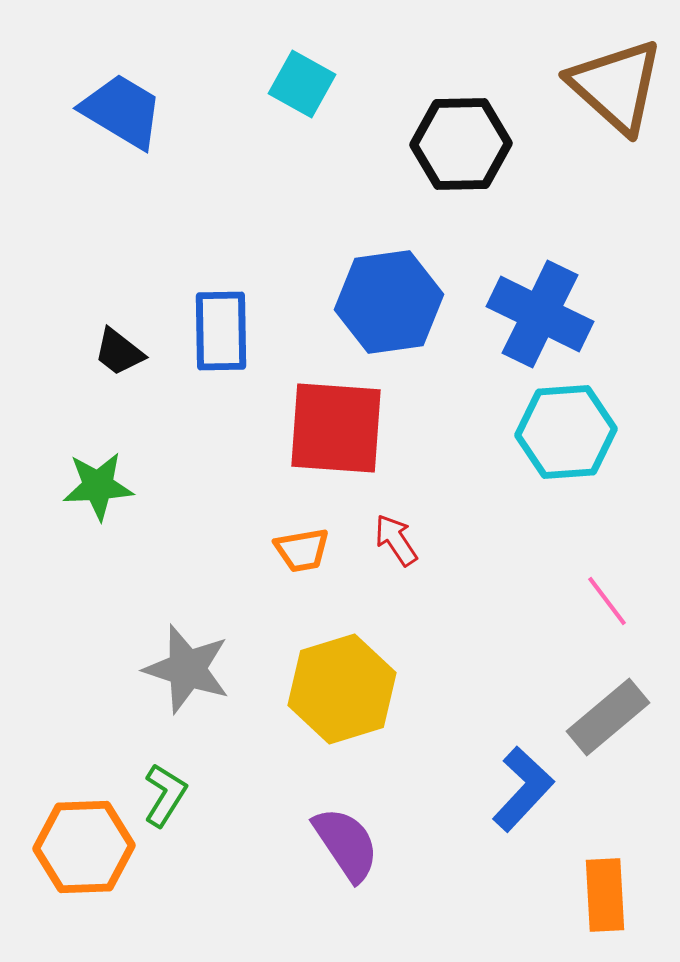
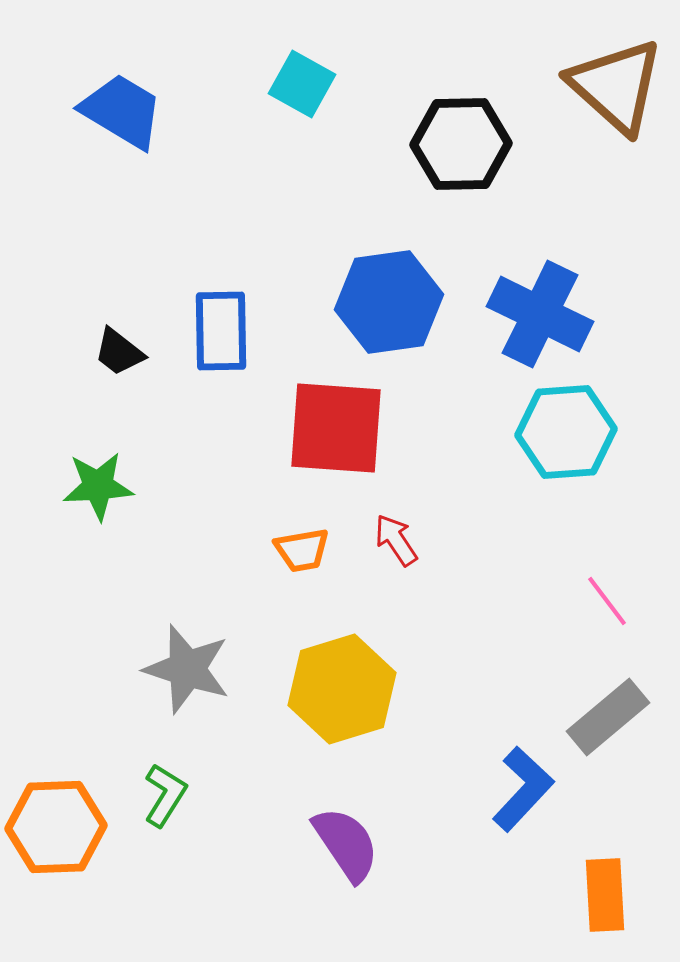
orange hexagon: moved 28 px left, 20 px up
